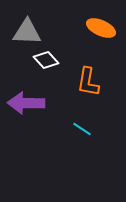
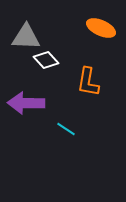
gray triangle: moved 1 px left, 5 px down
cyan line: moved 16 px left
